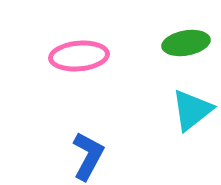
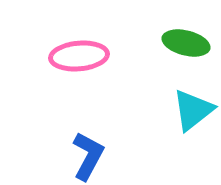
green ellipse: rotated 24 degrees clockwise
cyan triangle: moved 1 px right
